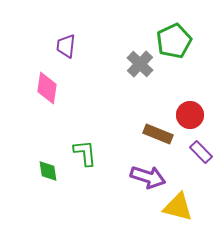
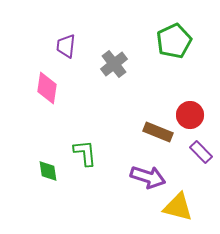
gray cross: moved 26 px left; rotated 8 degrees clockwise
brown rectangle: moved 2 px up
